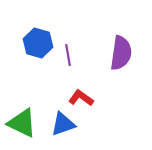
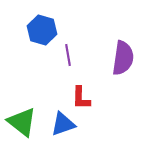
blue hexagon: moved 4 px right, 13 px up
purple semicircle: moved 2 px right, 5 px down
red L-shape: rotated 125 degrees counterclockwise
green triangle: moved 1 px up; rotated 12 degrees clockwise
